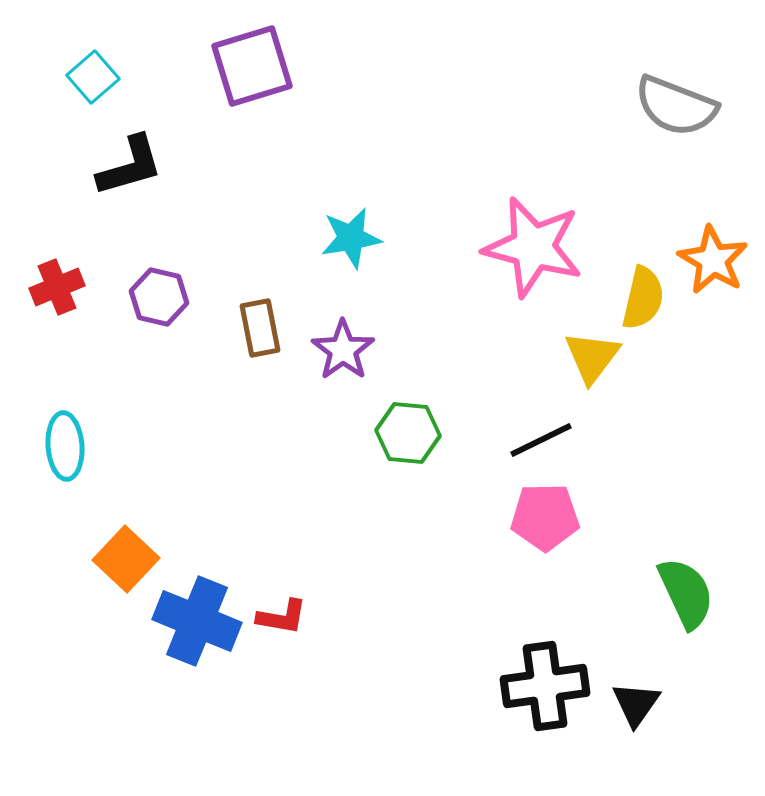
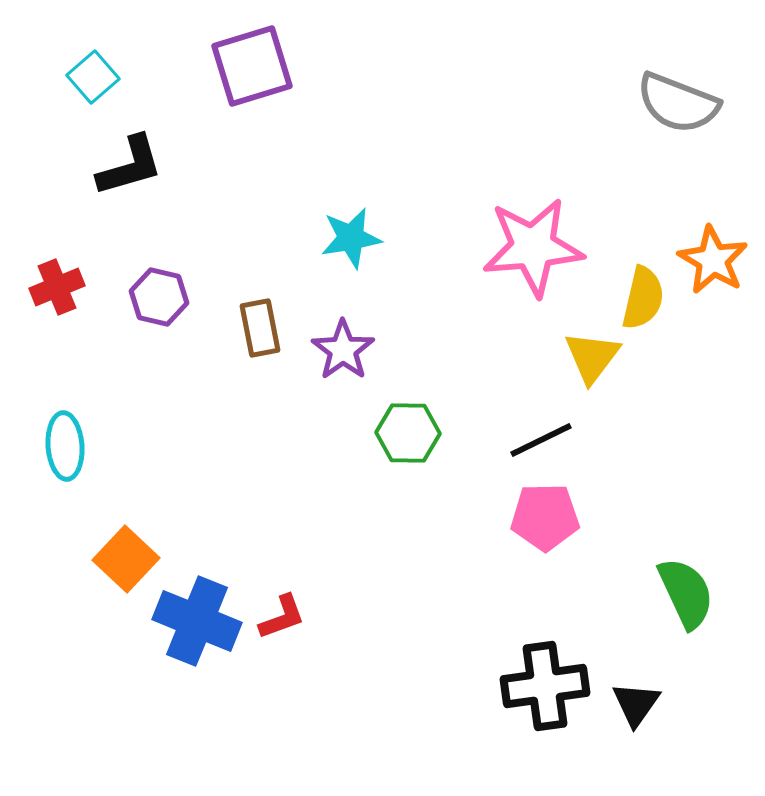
gray semicircle: moved 2 px right, 3 px up
pink star: rotated 20 degrees counterclockwise
green hexagon: rotated 4 degrees counterclockwise
red L-shape: rotated 30 degrees counterclockwise
